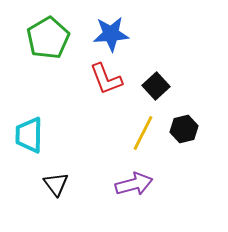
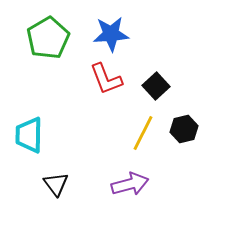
purple arrow: moved 4 px left
